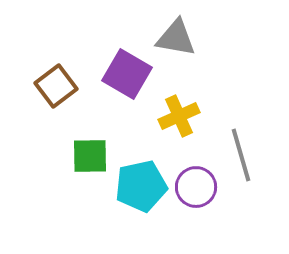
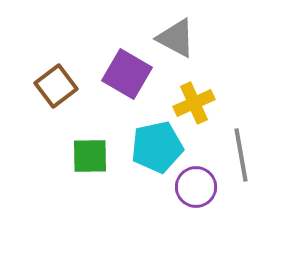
gray triangle: rotated 18 degrees clockwise
yellow cross: moved 15 px right, 13 px up
gray line: rotated 6 degrees clockwise
cyan pentagon: moved 16 px right, 39 px up
